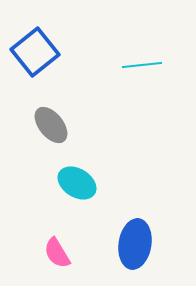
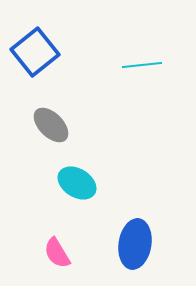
gray ellipse: rotated 6 degrees counterclockwise
